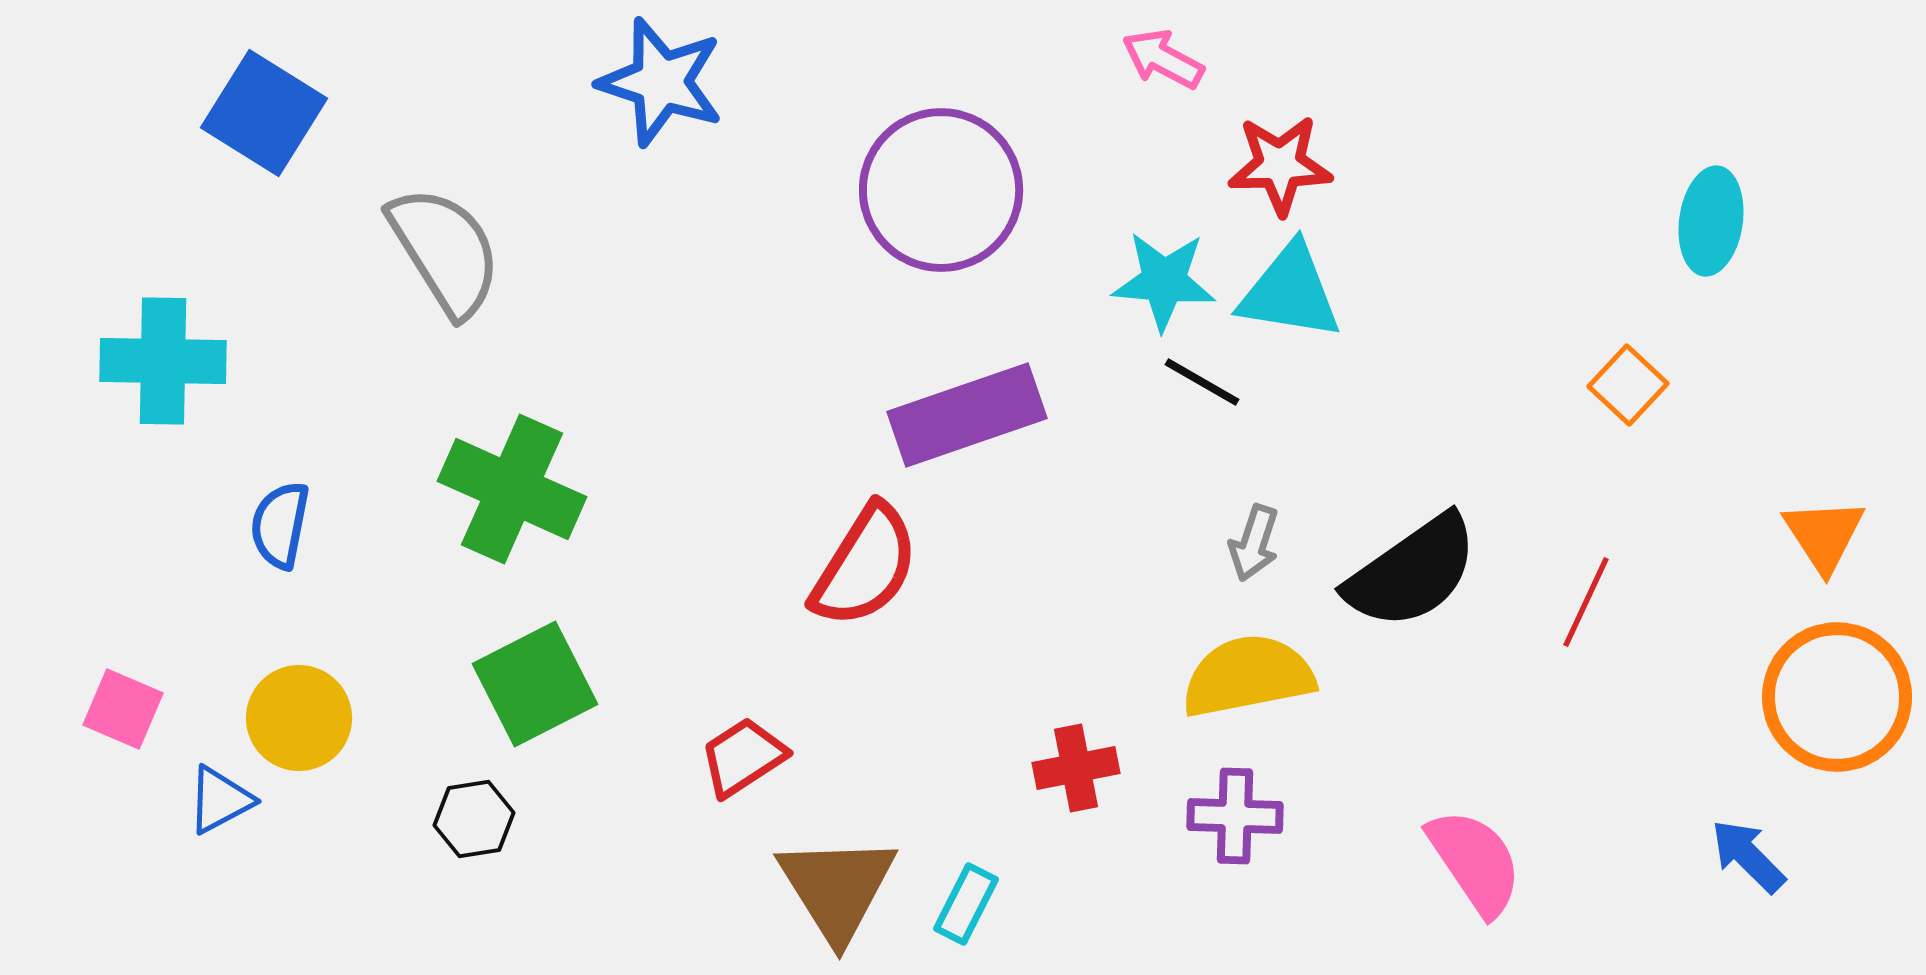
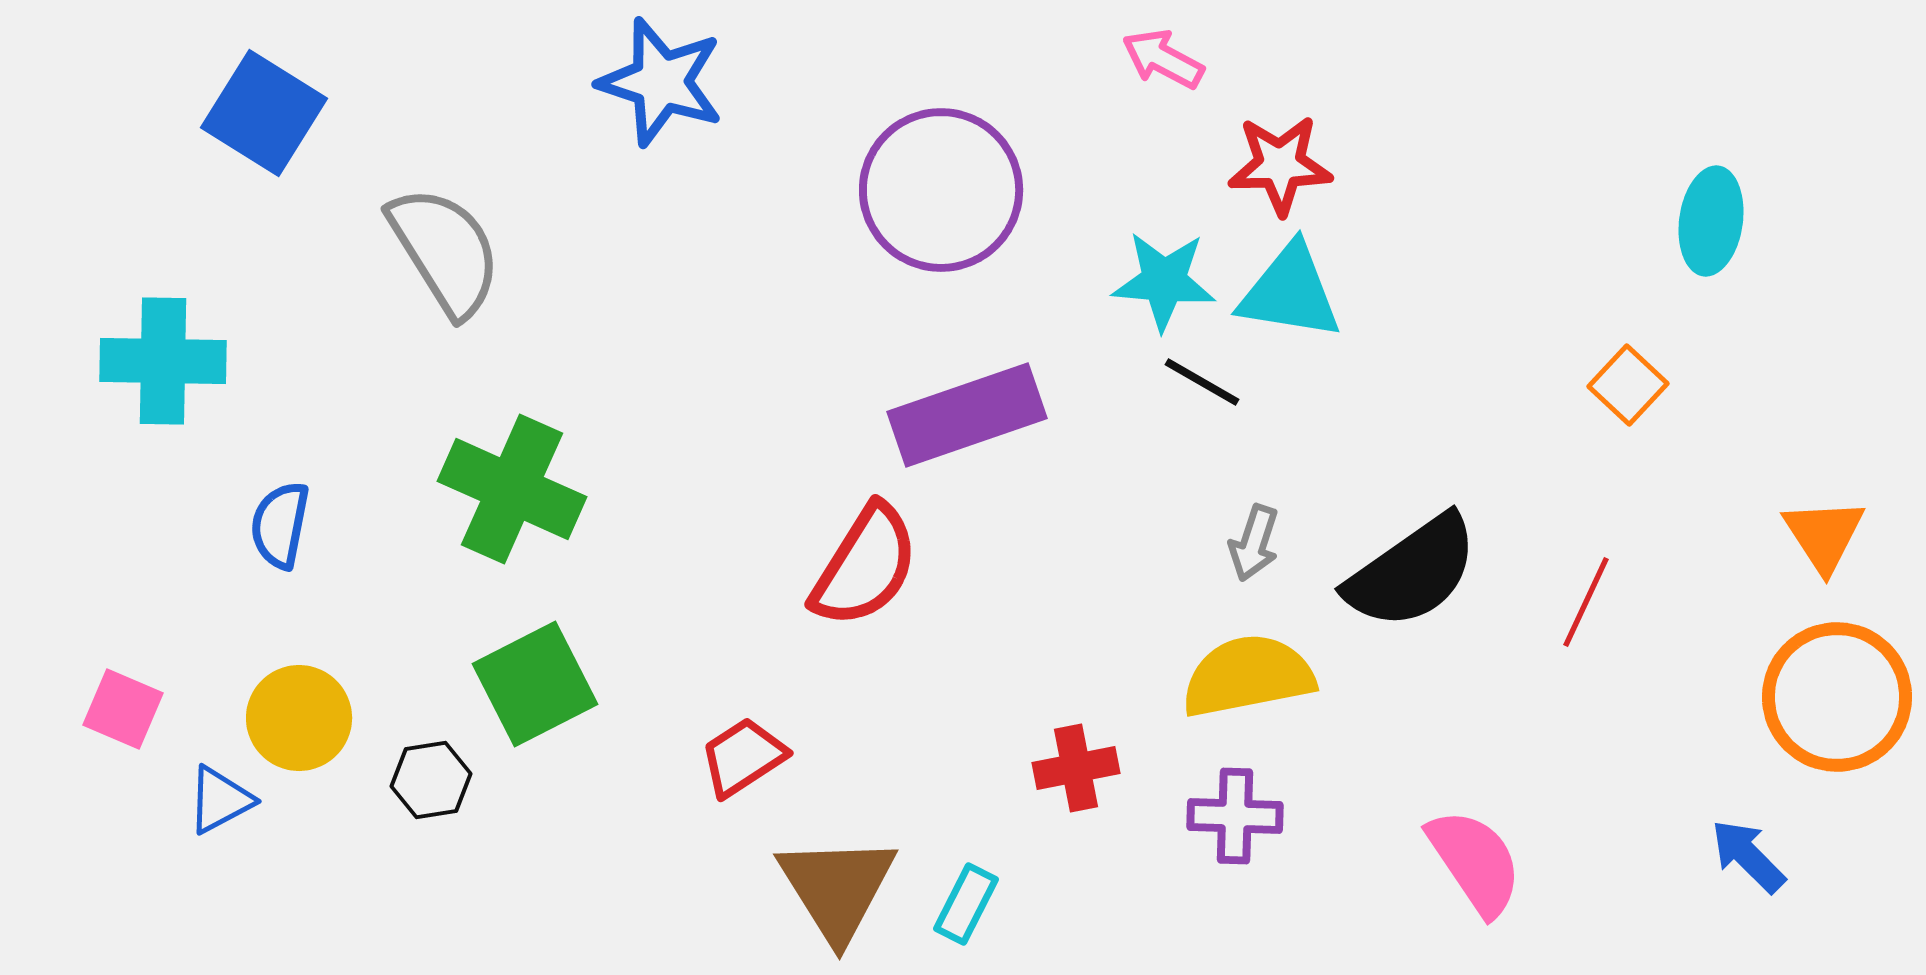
black hexagon: moved 43 px left, 39 px up
